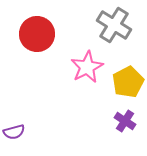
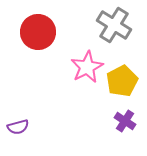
red circle: moved 1 px right, 2 px up
yellow pentagon: moved 6 px left, 1 px up
purple semicircle: moved 4 px right, 5 px up
